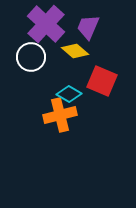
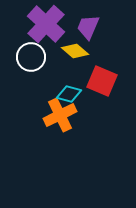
cyan diamond: rotated 15 degrees counterclockwise
orange cross: rotated 12 degrees counterclockwise
